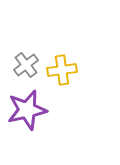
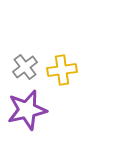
gray cross: moved 1 px left, 2 px down
